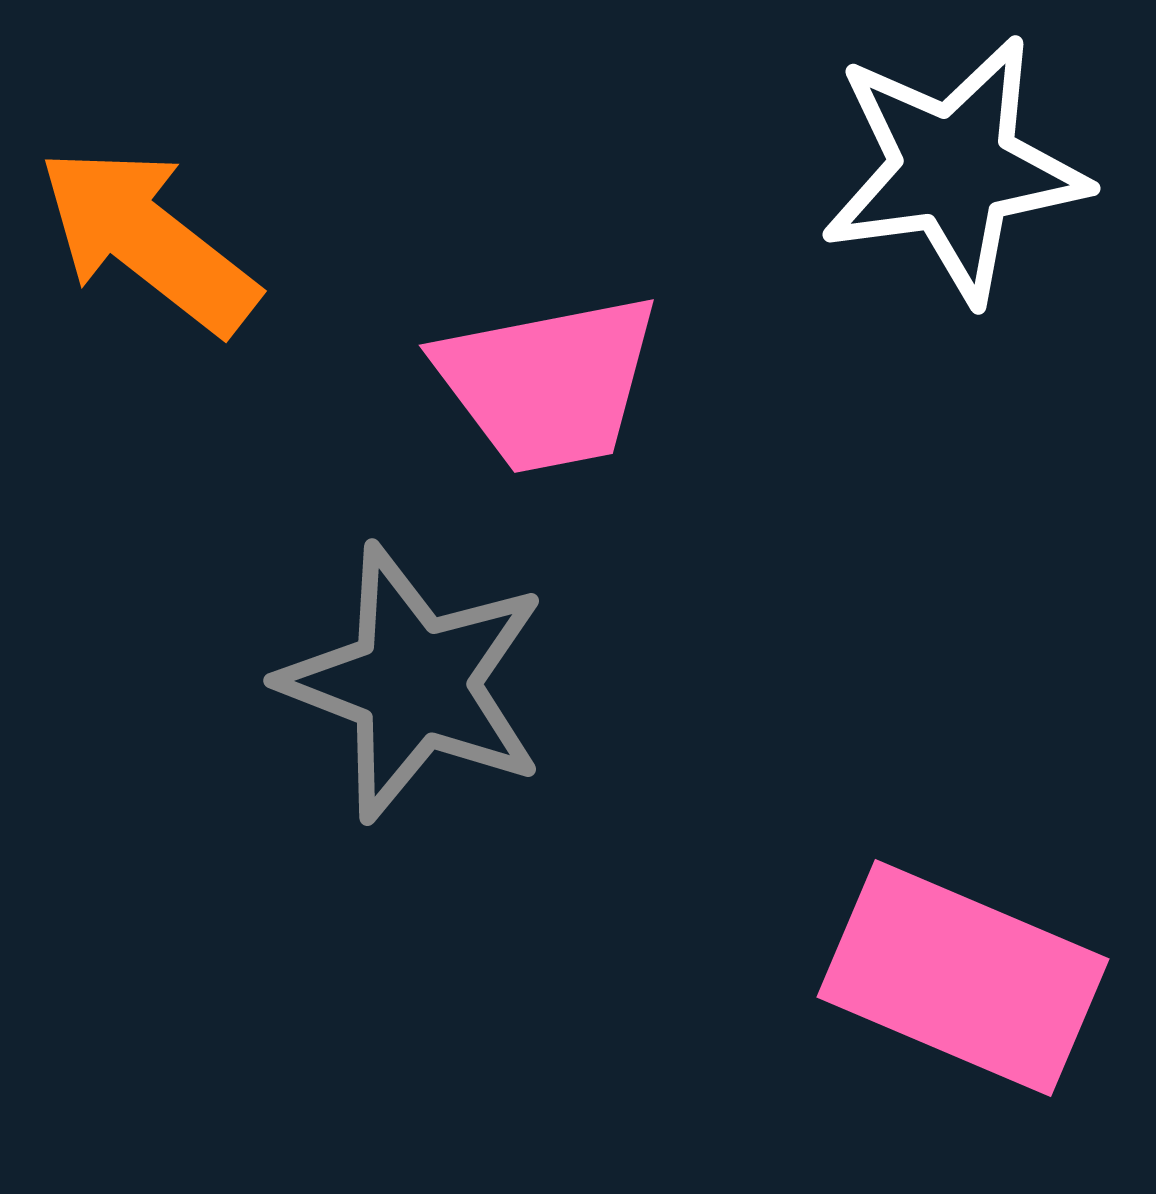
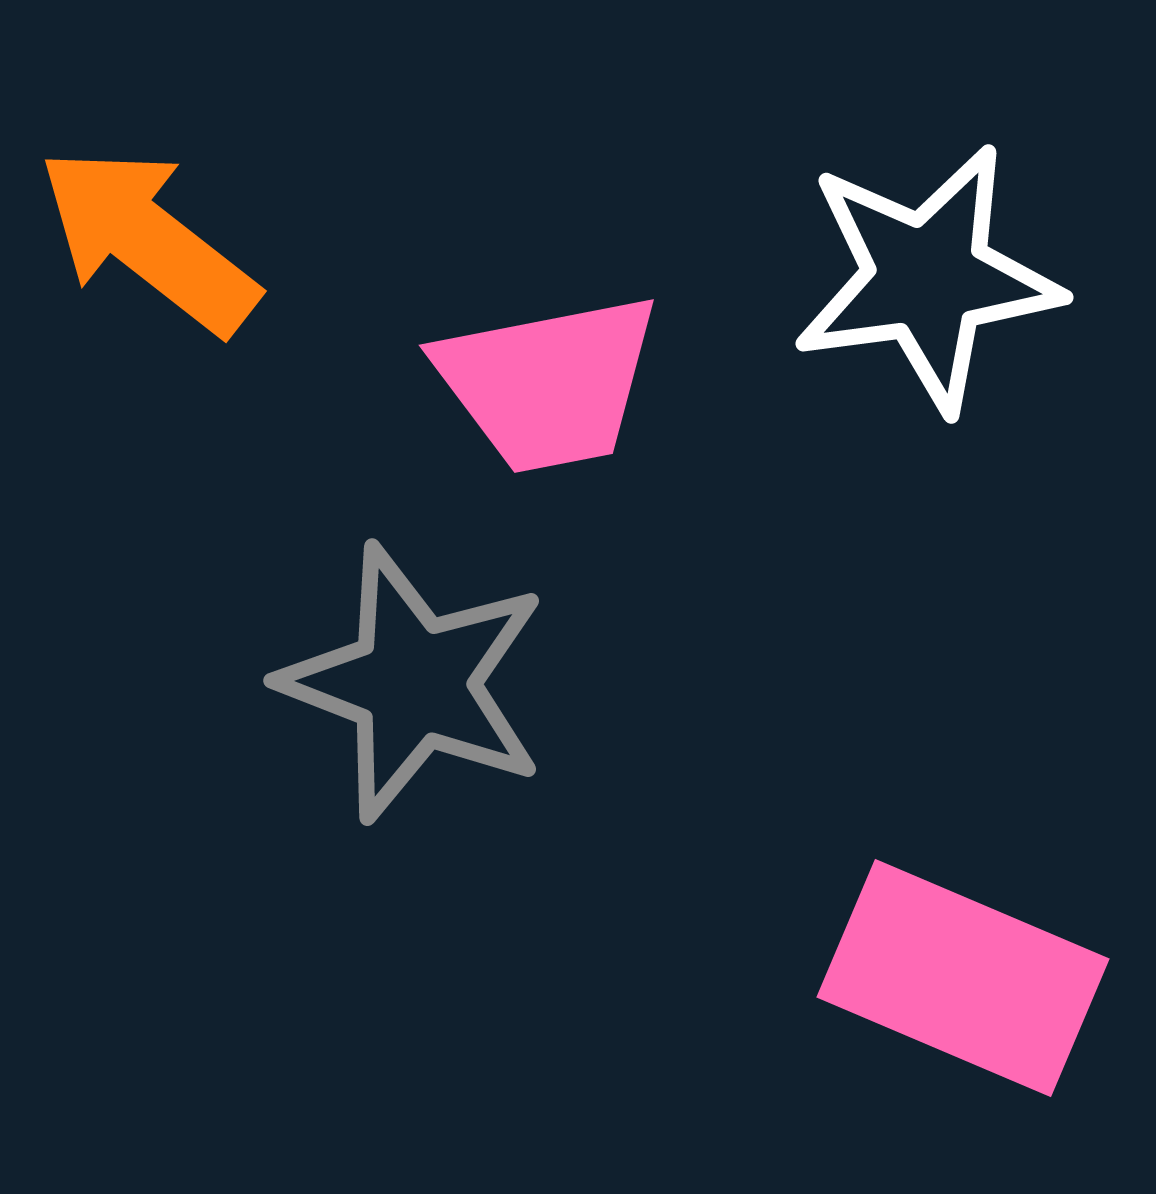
white star: moved 27 px left, 109 px down
